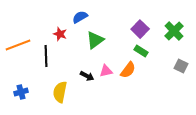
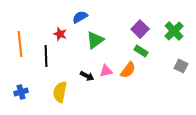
orange line: moved 2 px right, 1 px up; rotated 75 degrees counterclockwise
